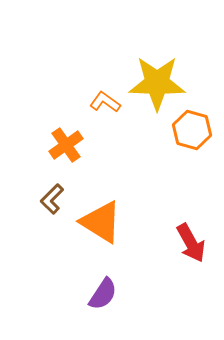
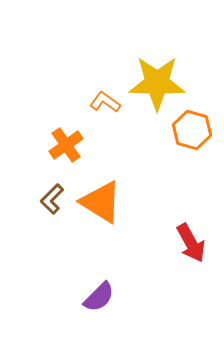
orange triangle: moved 20 px up
purple semicircle: moved 4 px left, 3 px down; rotated 12 degrees clockwise
